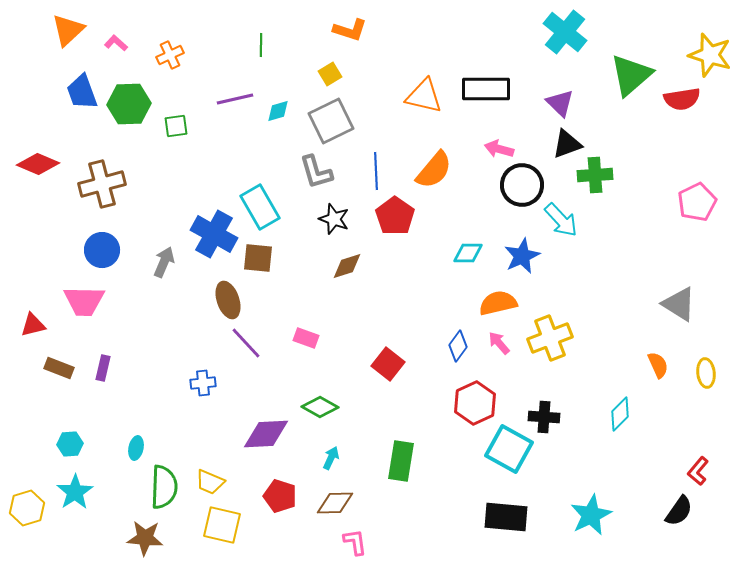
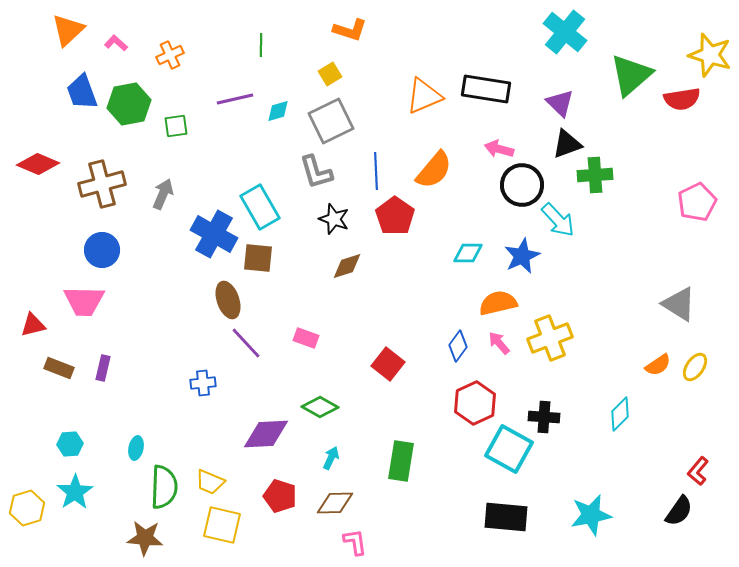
black rectangle at (486, 89): rotated 9 degrees clockwise
orange triangle at (424, 96): rotated 36 degrees counterclockwise
green hexagon at (129, 104): rotated 9 degrees counterclockwise
cyan arrow at (561, 220): moved 3 px left
gray arrow at (164, 262): moved 1 px left, 68 px up
orange semicircle at (658, 365): rotated 80 degrees clockwise
yellow ellipse at (706, 373): moved 11 px left, 6 px up; rotated 40 degrees clockwise
cyan star at (591, 515): rotated 15 degrees clockwise
